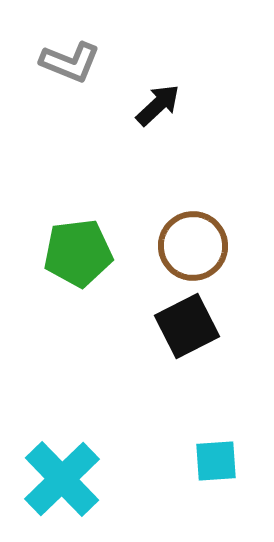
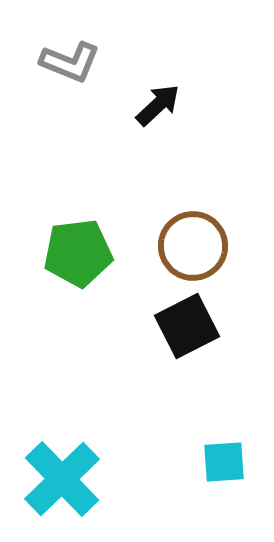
cyan square: moved 8 px right, 1 px down
